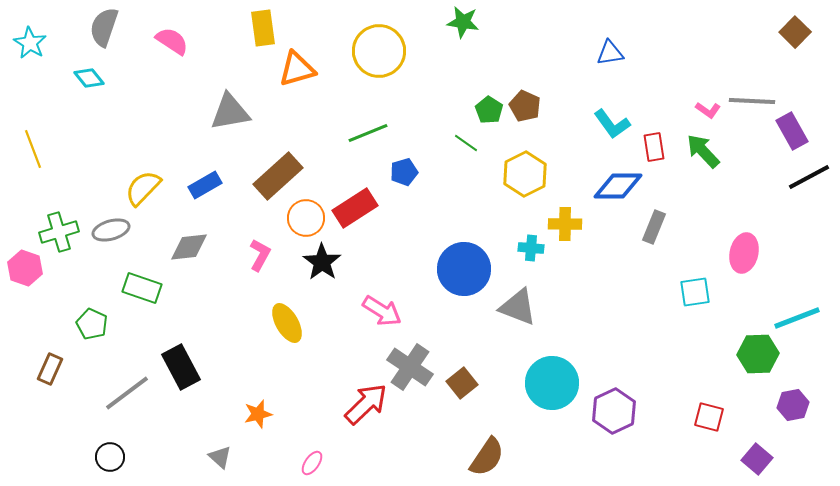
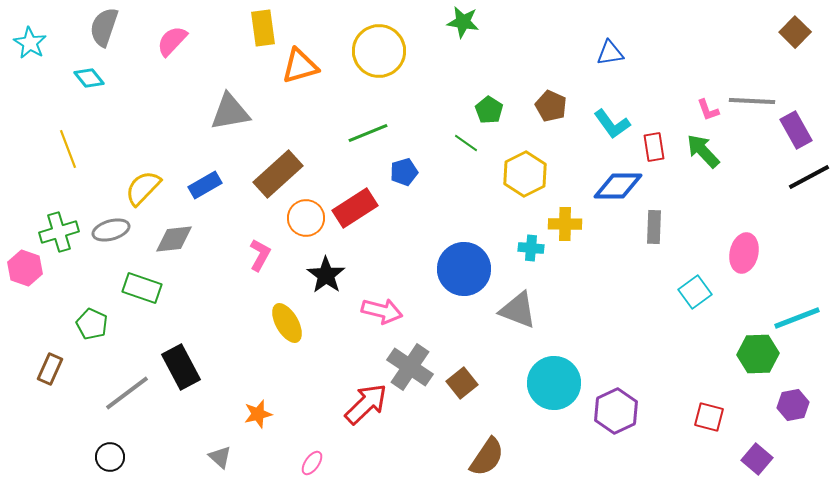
pink semicircle at (172, 41): rotated 80 degrees counterclockwise
orange triangle at (297, 69): moved 3 px right, 3 px up
brown pentagon at (525, 106): moved 26 px right
pink L-shape at (708, 110): rotated 35 degrees clockwise
purple rectangle at (792, 131): moved 4 px right, 1 px up
yellow line at (33, 149): moved 35 px right
brown rectangle at (278, 176): moved 2 px up
gray rectangle at (654, 227): rotated 20 degrees counterclockwise
gray diamond at (189, 247): moved 15 px left, 8 px up
black star at (322, 262): moved 4 px right, 13 px down
cyan square at (695, 292): rotated 28 degrees counterclockwise
gray triangle at (518, 307): moved 3 px down
pink arrow at (382, 311): rotated 18 degrees counterclockwise
cyan circle at (552, 383): moved 2 px right
purple hexagon at (614, 411): moved 2 px right
